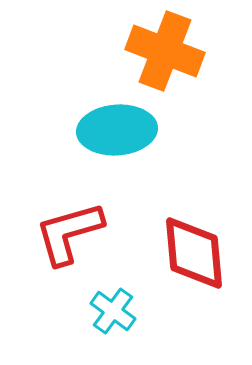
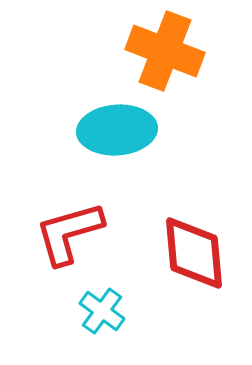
cyan cross: moved 11 px left
